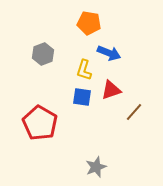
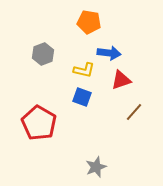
orange pentagon: moved 1 px up
blue arrow: rotated 15 degrees counterclockwise
yellow L-shape: rotated 95 degrees counterclockwise
red triangle: moved 10 px right, 10 px up
blue square: rotated 12 degrees clockwise
red pentagon: moved 1 px left
